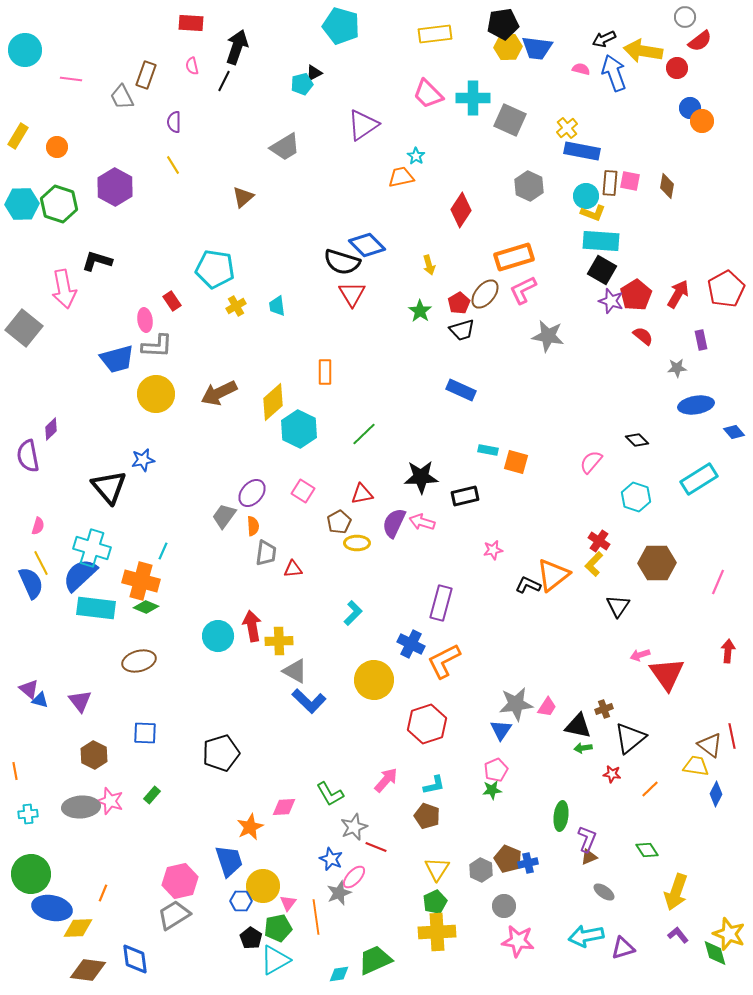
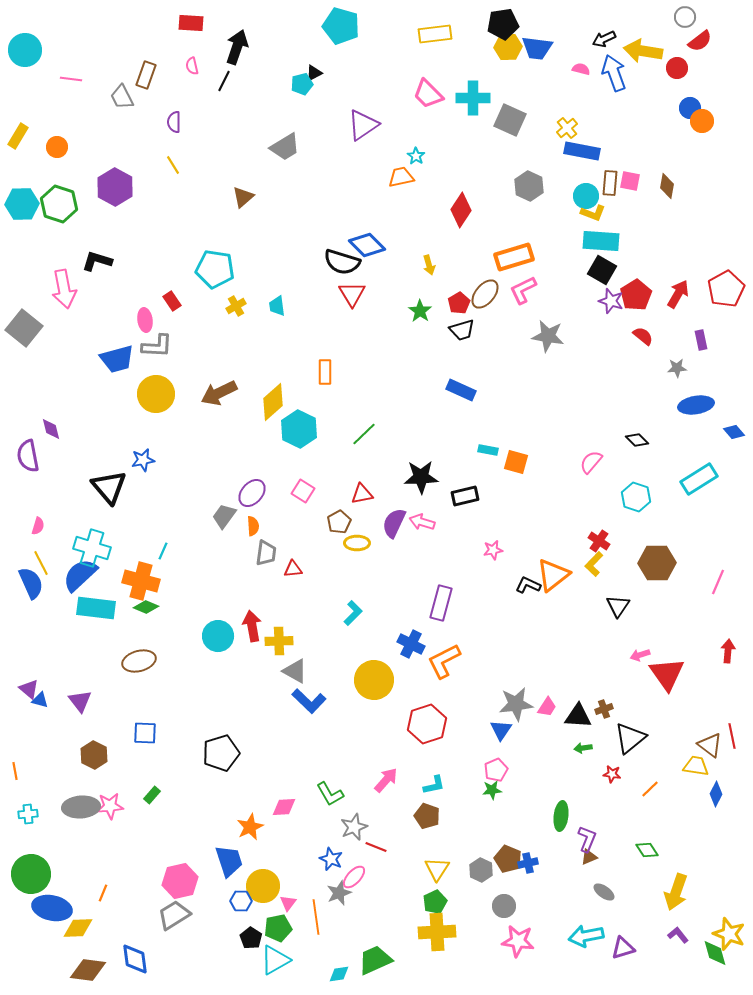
purple diamond at (51, 429): rotated 60 degrees counterclockwise
black triangle at (578, 726): moved 10 px up; rotated 8 degrees counterclockwise
pink star at (110, 801): moved 5 px down; rotated 24 degrees counterclockwise
